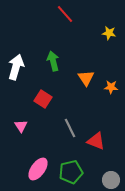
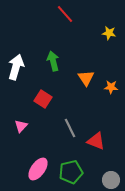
pink triangle: rotated 16 degrees clockwise
